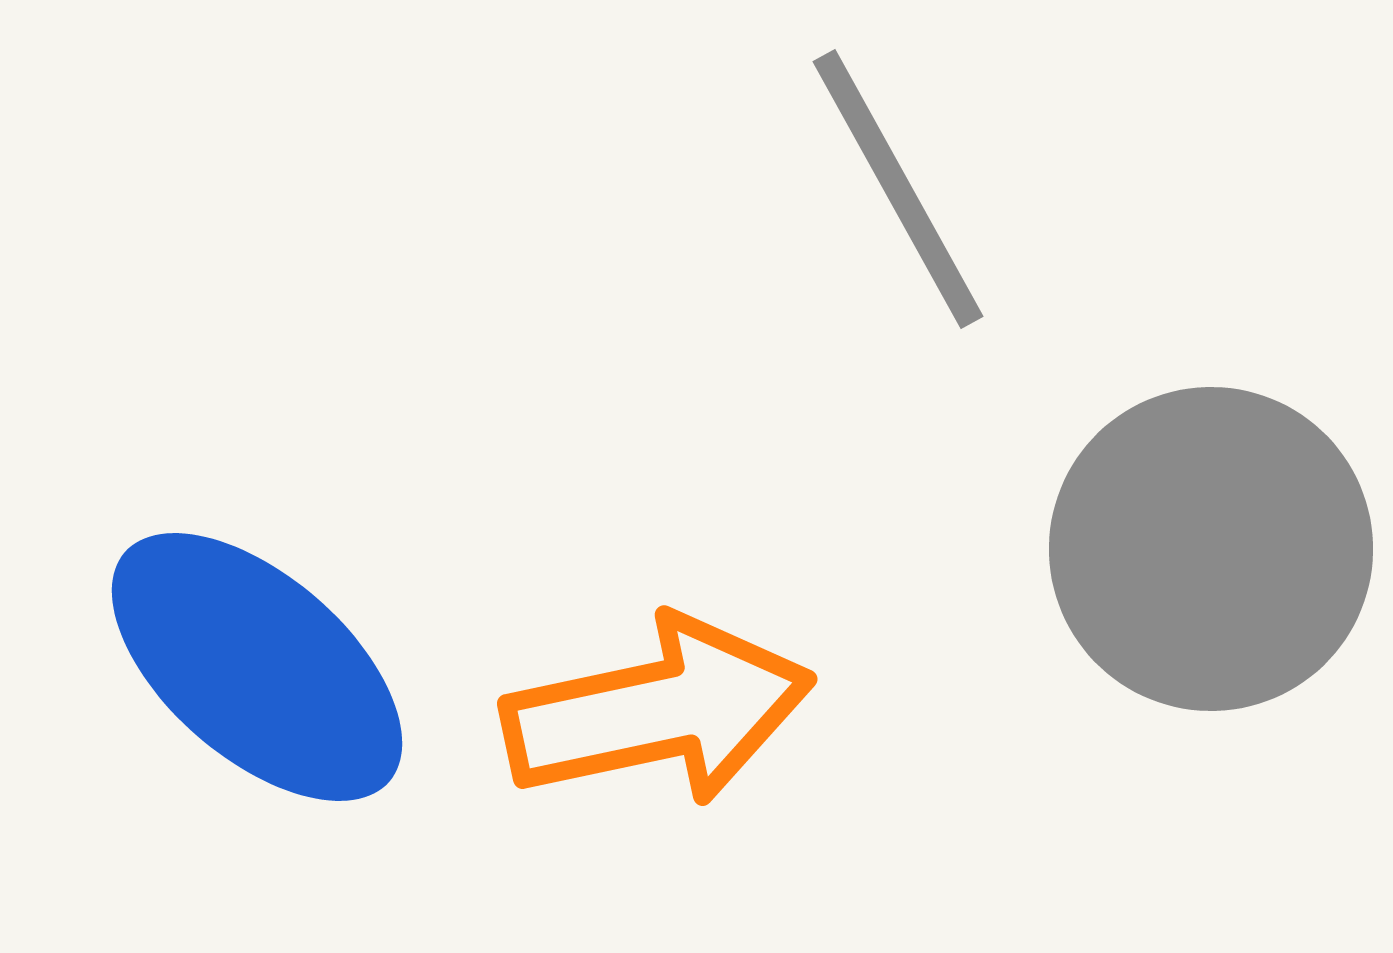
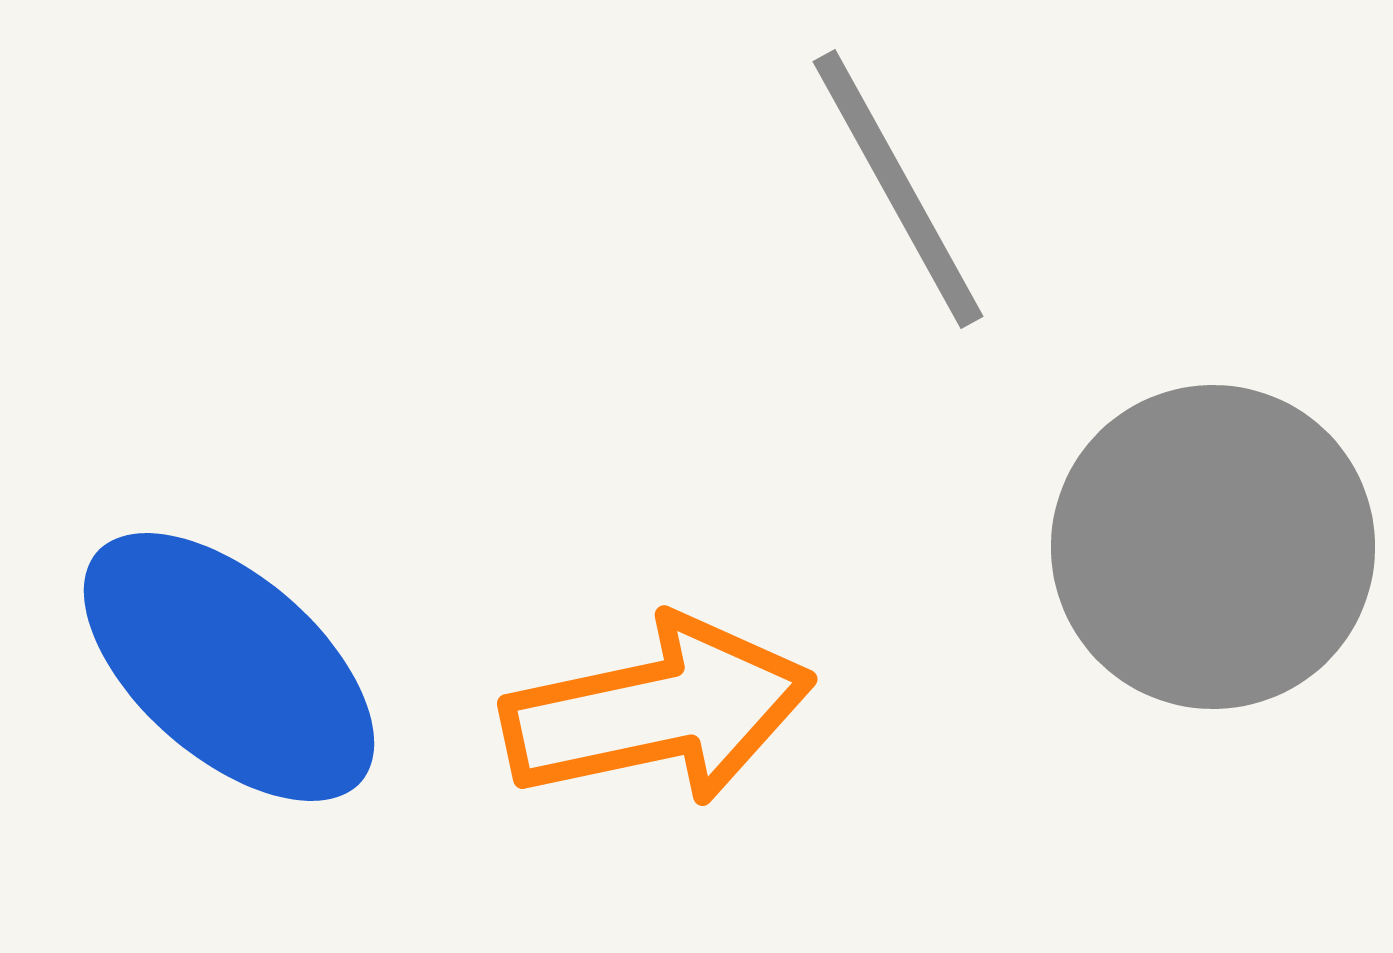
gray circle: moved 2 px right, 2 px up
blue ellipse: moved 28 px left
